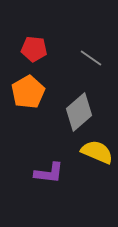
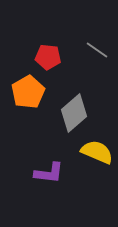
red pentagon: moved 14 px right, 8 px down
gray line: moved 6 px right, 8 px up
gray diamond: moved 5 px left, 1 px down
